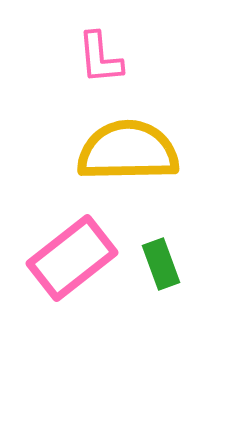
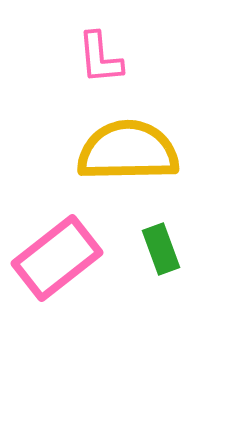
pink rectangle: moved 15 px left
green rectangle: moved 15 px up
